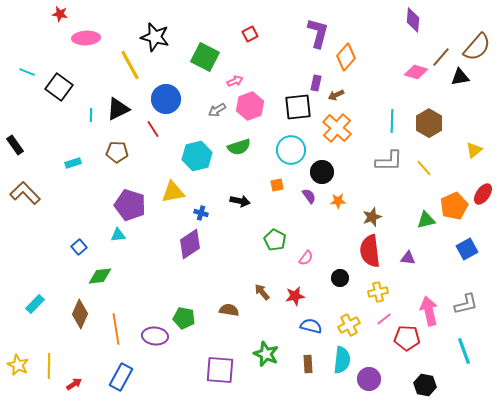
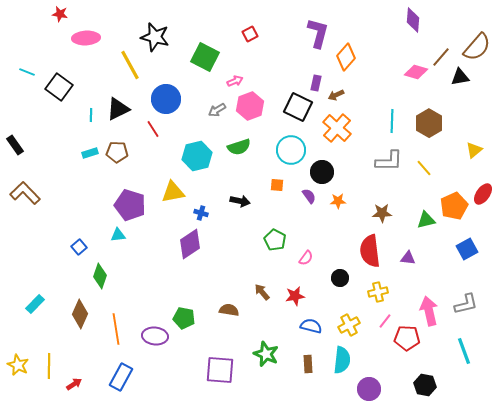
black square at (298, 107): rotated 32 degrees clockwise
cyan rectangle at (73, 163): moved 17 px right, 10 px up
orange square at (277, 185): rotated 16 degrees clockwise
brown star at (372, 217): moved 10 px right, 4 px up; rotated 18 degrees clockwise
green diamond at (100, 276): rotated 65 degrees counterclockwise
pink line at (384, 319): moved 1 px right, 2 px down; rotated 14 degrees counterclockwise
purple circle at (369, 379): moved 10 px down
